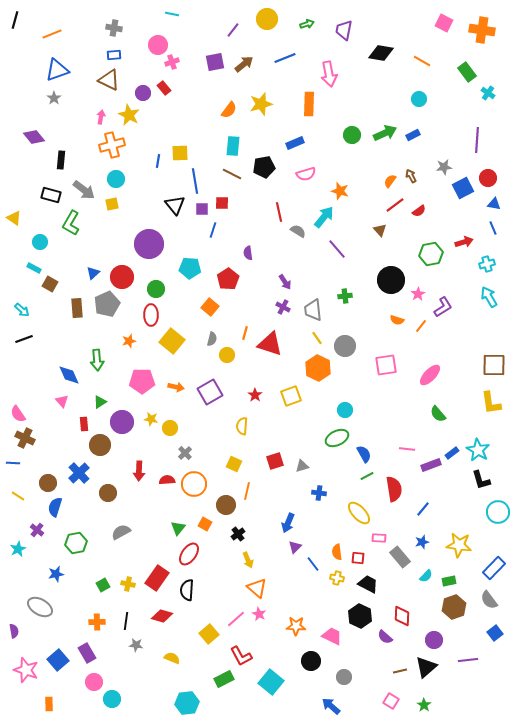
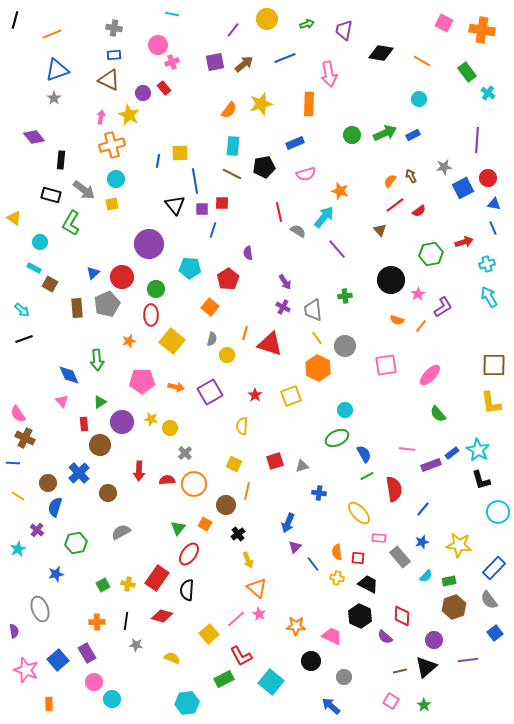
gray ellipse at (40, 607): moved 2 px down; rotated 40 degrees clockwise
